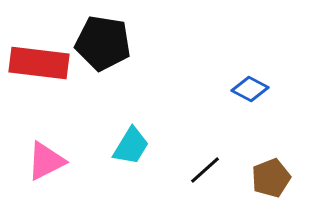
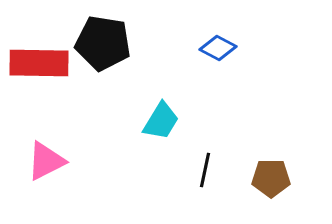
red rectangle: rotated 6 degrees counterclockwise
blue diamond: moved 32 px left, 41 px up
cyan trapezoid: moved 30 px right, 25 px up
black line: rotated 36 degrees counterclockwise
brown pentagon: rotated 21 degrees clockwise
